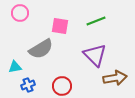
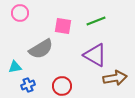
pink square: moved 3 px right
purple triangle: rotated 15 degrees counterclockwise
